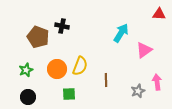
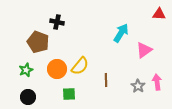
black cross: moved 5 px left, 4 px up
brown pentagon: moved 5 px down
yellow semicircle: rotated 18 degrees clockwise
gray star: moved 5 px up; rotated 16 degrees counterclockwise
